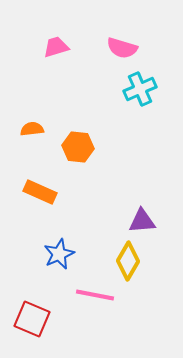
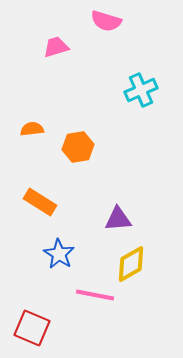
pink semicircle: moved 16 px left, 27 px up
cyan cross: moved 1 px right, 1 px down
orange hexagon: rotated 16 degrees counterclockwise
orange rectangle: moved 10 px down; rotated 8 degrees clockwise
purple triangle: moved 24 px left, 2 px up
blue star: rotated 16 degrees counterclockwise
yellow diamond: moved 3 px right, 3 px down; rotated 30 degrees clockwise
red square: moved 9 px down
